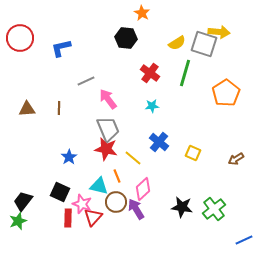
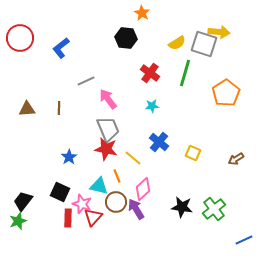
blue L-shape: rotated 25 degrees counterclockwise
